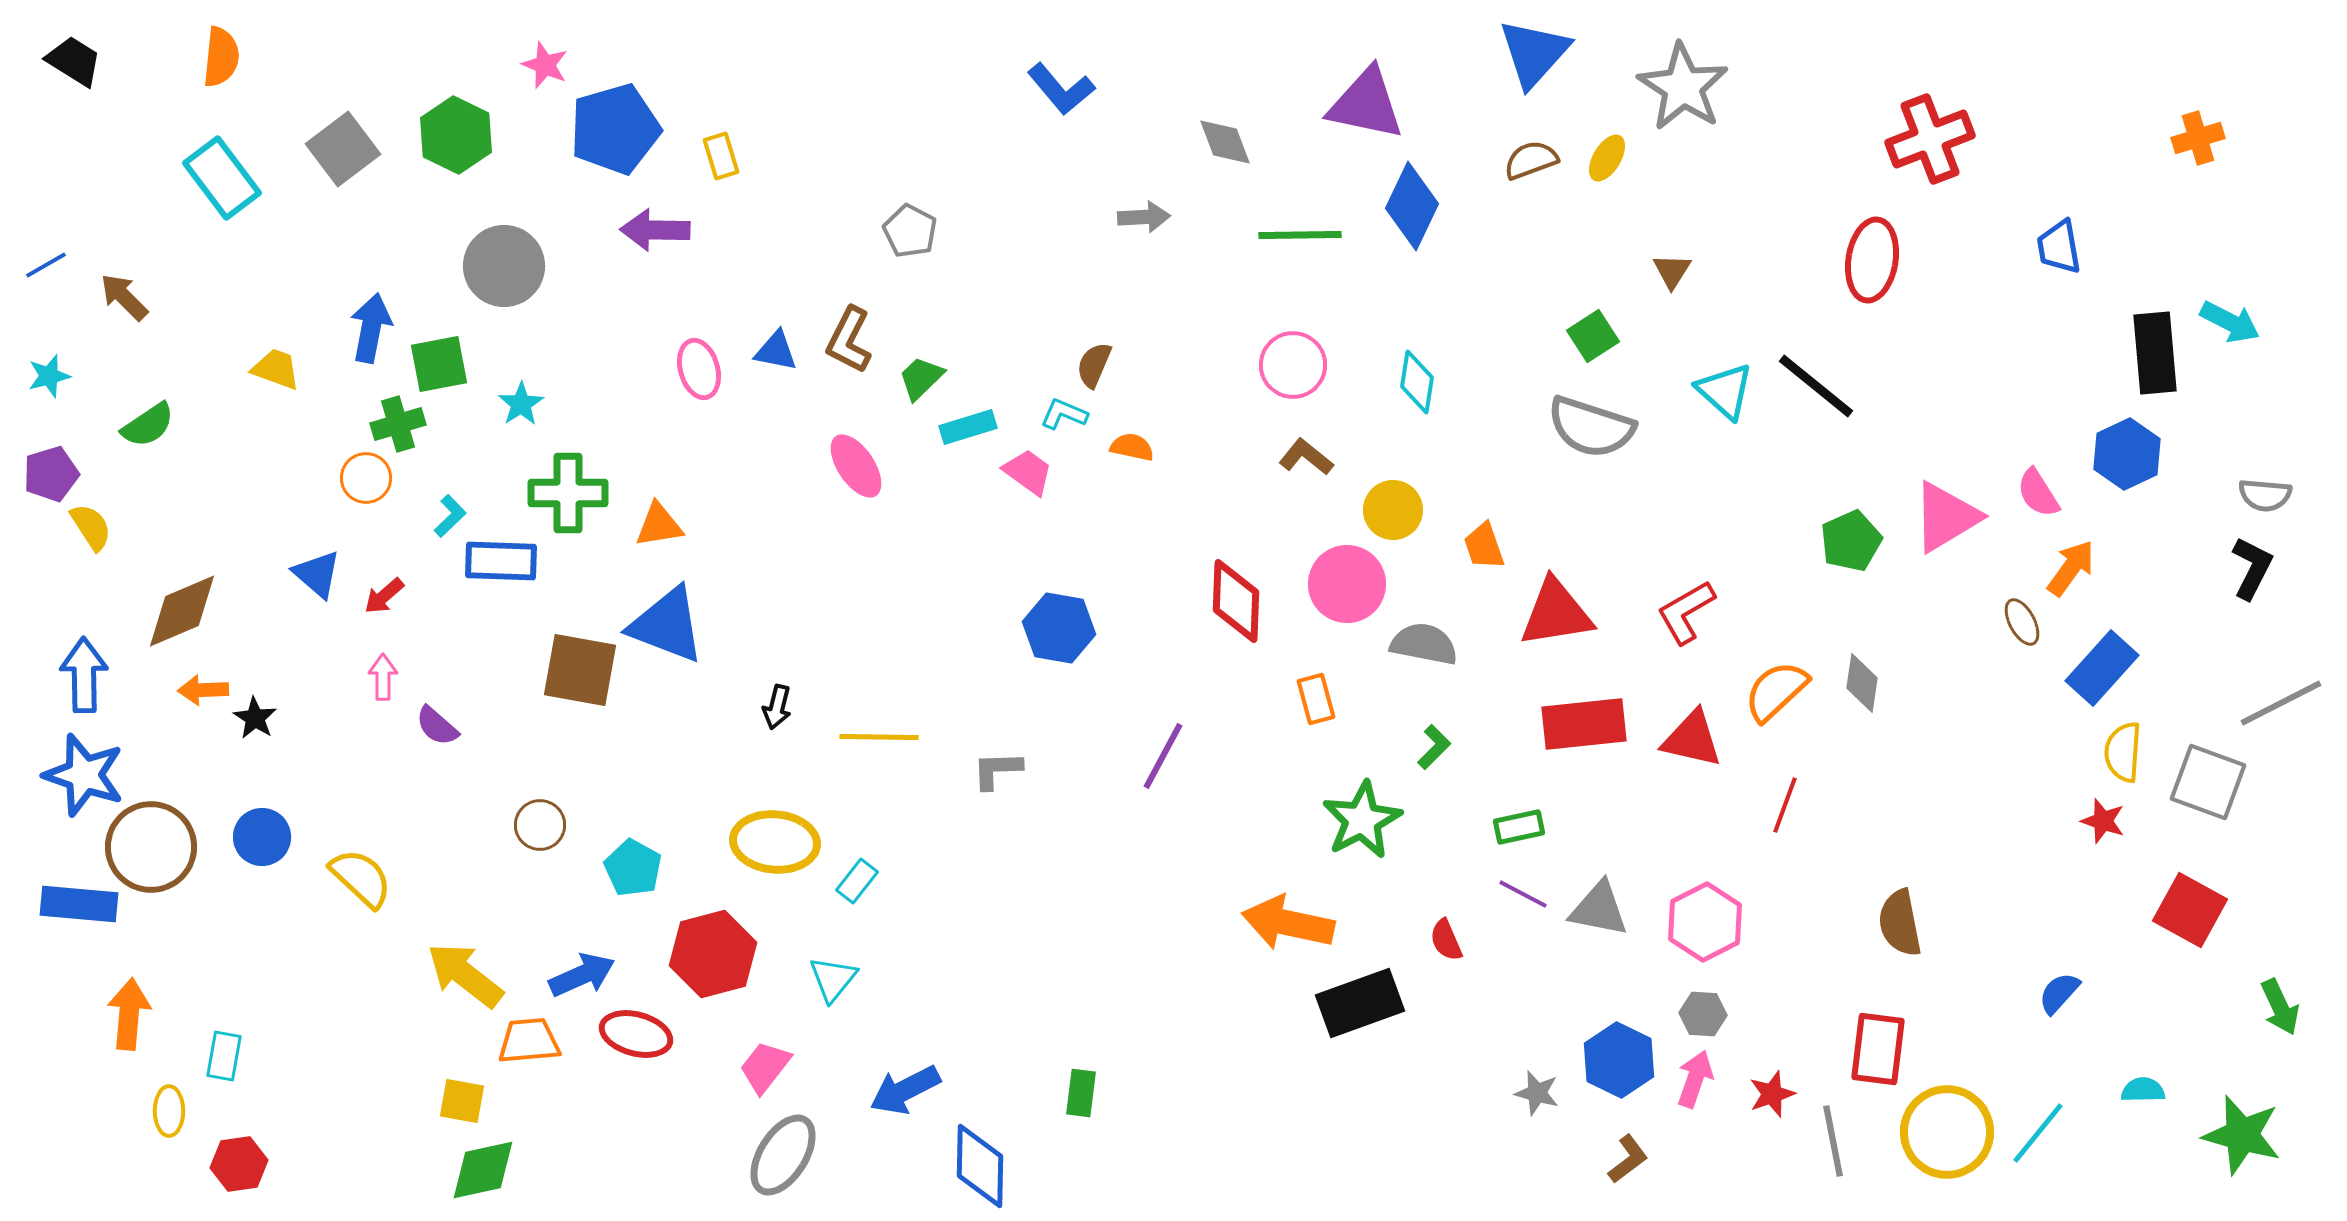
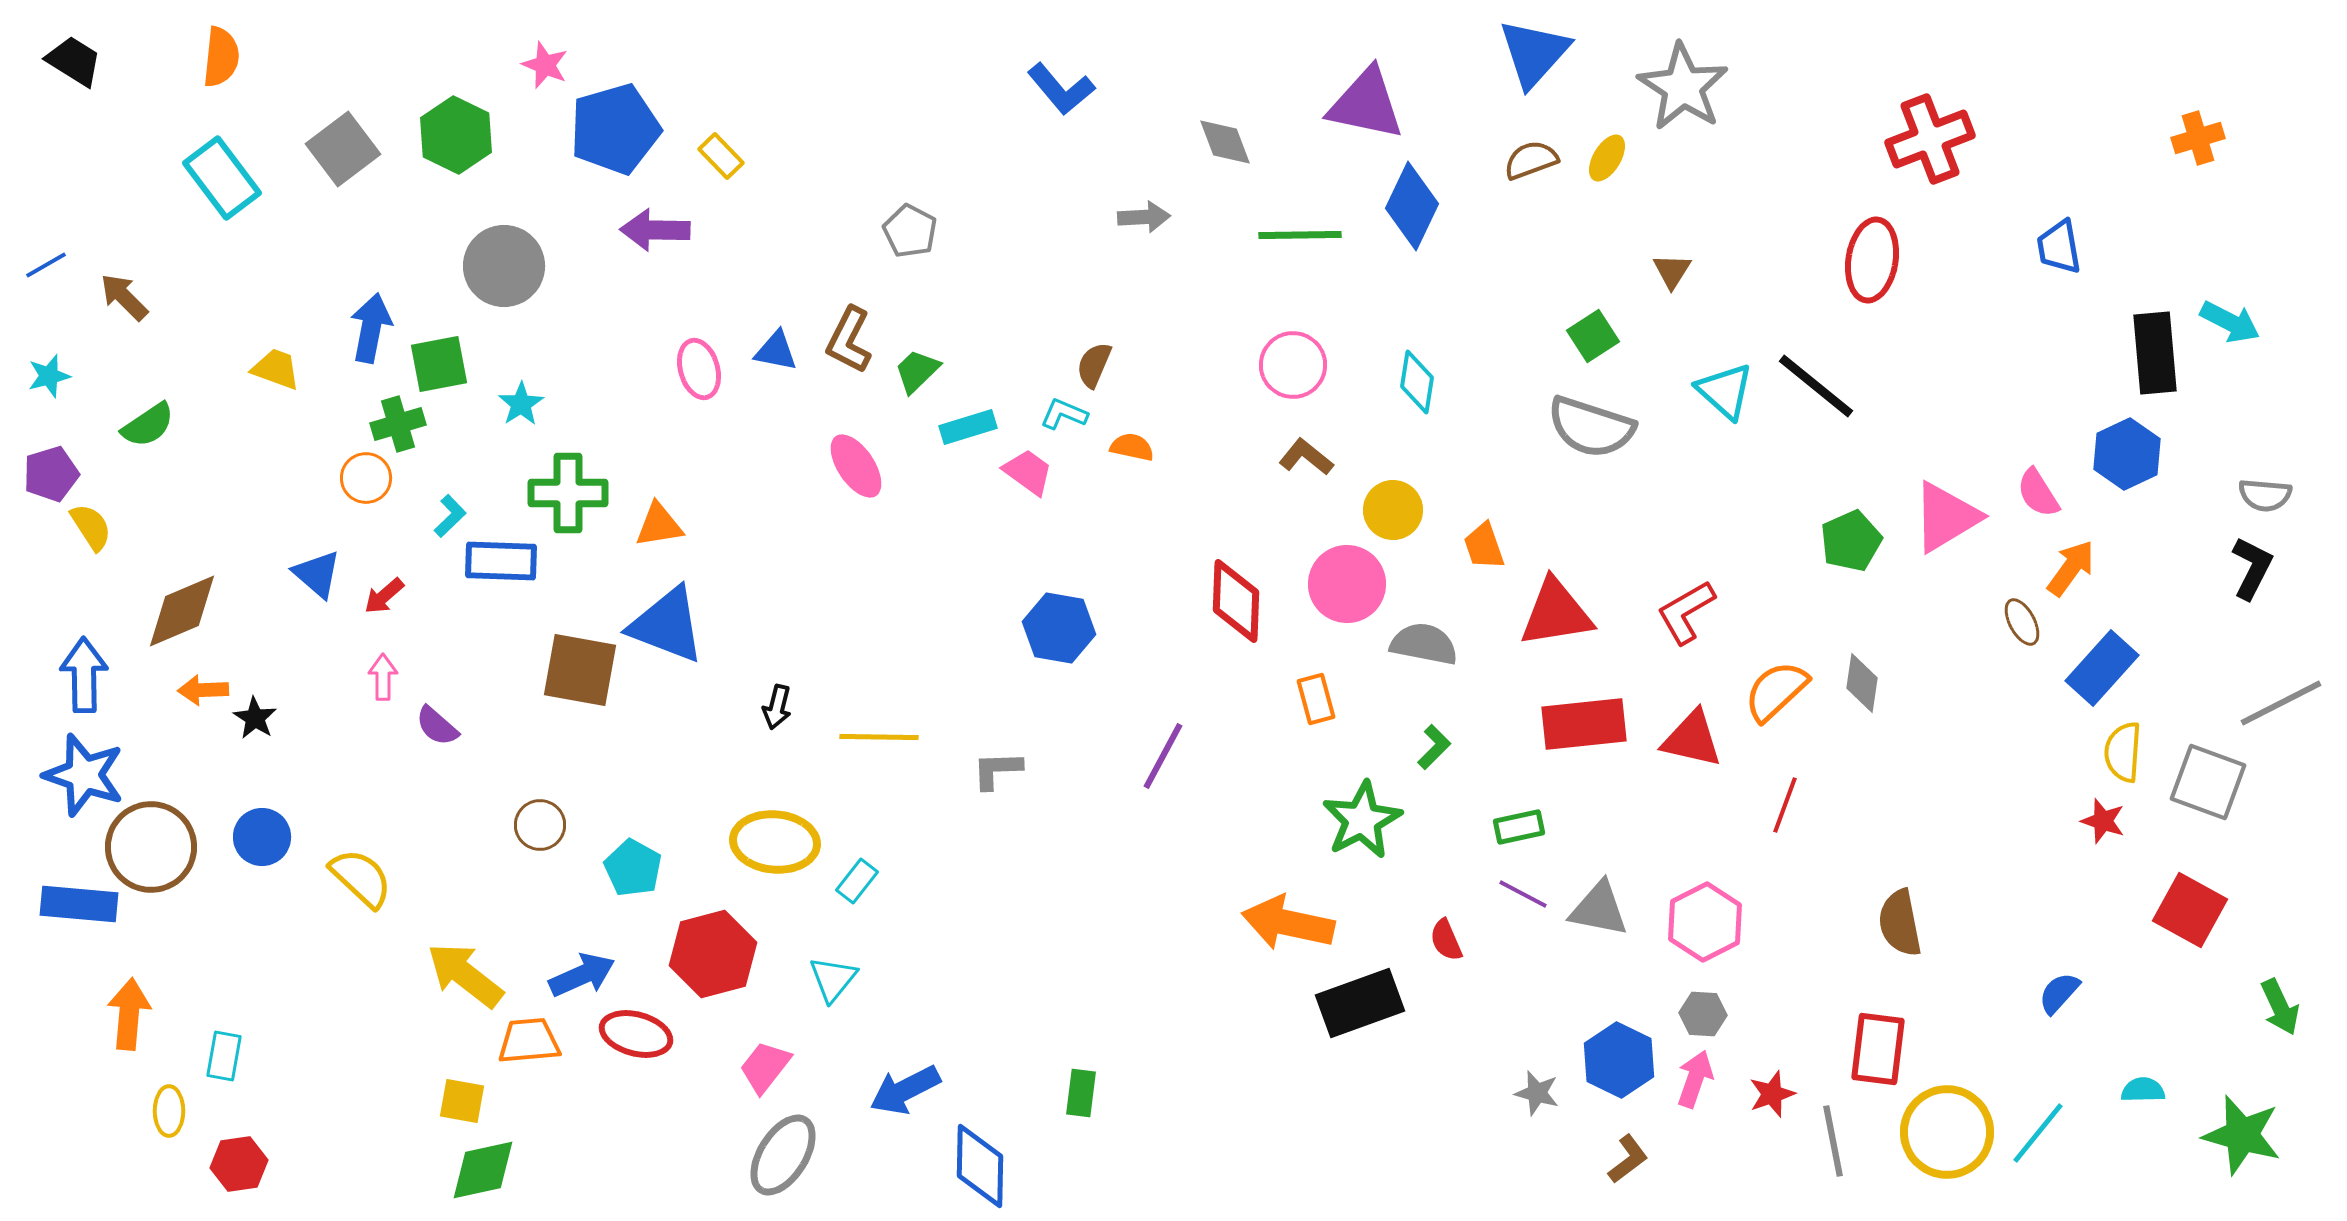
yellow rectangle at (721, 156): rotated 27 degrees counterclockwise
green trapezoid at (921, 378): moved 4 px left, 7 px up
